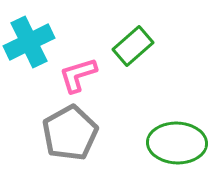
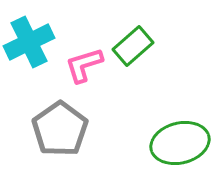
pink L-shape: moved 6 px right, 10 px up
gray pentagon: moved 10 px left, 4 px up; rotated 6 degrees counterclockwise
green ellipse: moved 3 px right; rotated 16 degrees counterclockwise
